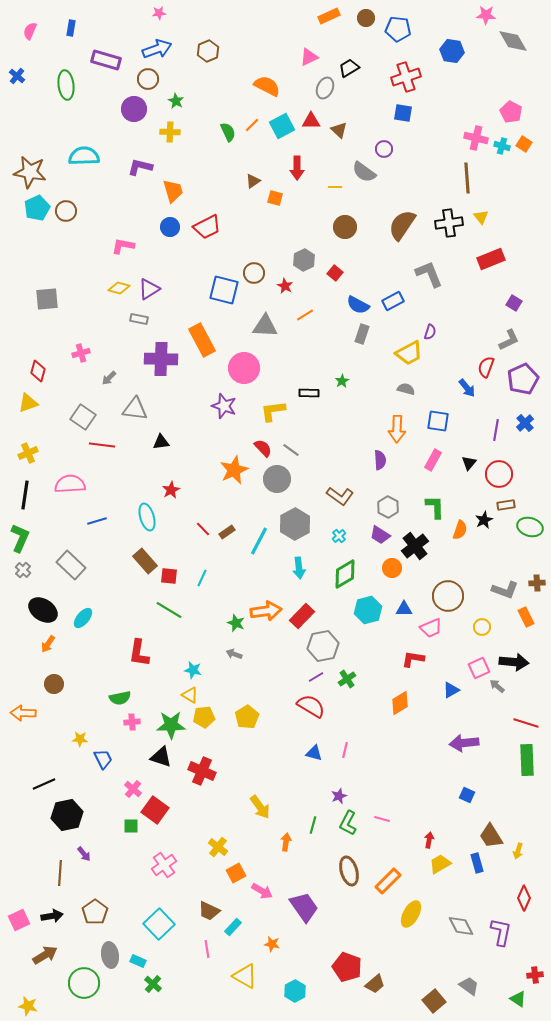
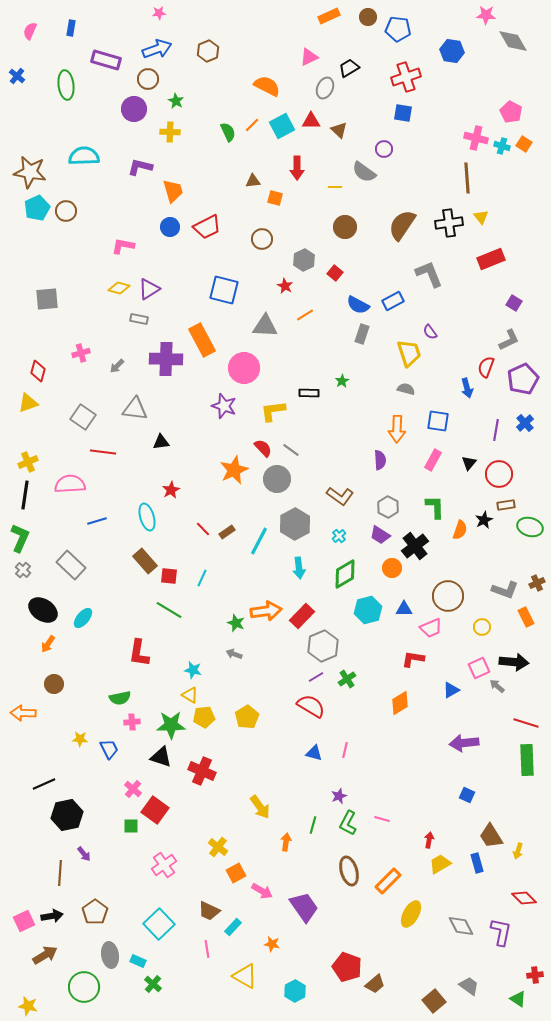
brown circle at (366, 18): moved 2 px right, 1 px up
brown triangle at (253, 181): rotated 28 degrees clockwise
brown circle at (254, 273): moved 8 px right, 34 px up
purple semicircle at (430, 332): rotated 126 degrees clockwise
yellow trapezoid at (409, 353): rotated 80 degrees counterclockwise
purple cross at (161, 359): moved 5 px right
gray arrow at (109, 378): moved 8 px right, 12 px up
blue arrow at (467, 388): rotated 24 degrees clockwise
red line at (102, 445): moved 1 px right, 7 px down
yellow cross at (28, 453): moved 9 px down
brown cross at (537, 583): rotated 21 degrees counterclockwise
gray hexagon at (323, 646): rotated 12 degrees counterclockwise
blue trapezoid at (103, 759): moved 6 px right, 10 px up
red diamond at (524, 898): rotated 70 degrees counterclockwise
pink square at (19, 920): moved 5 px right, 1 px down
green circle at (84, 983): moved 4 px down
